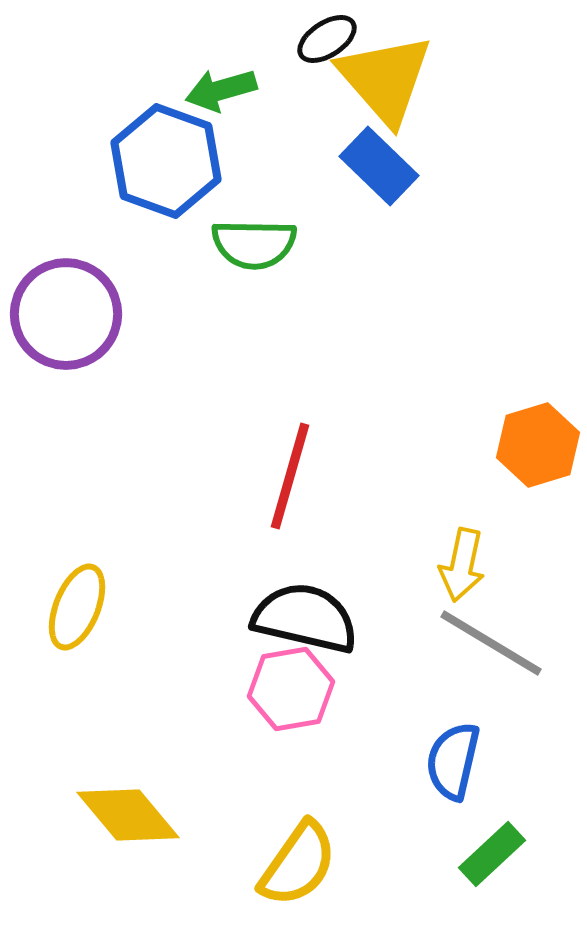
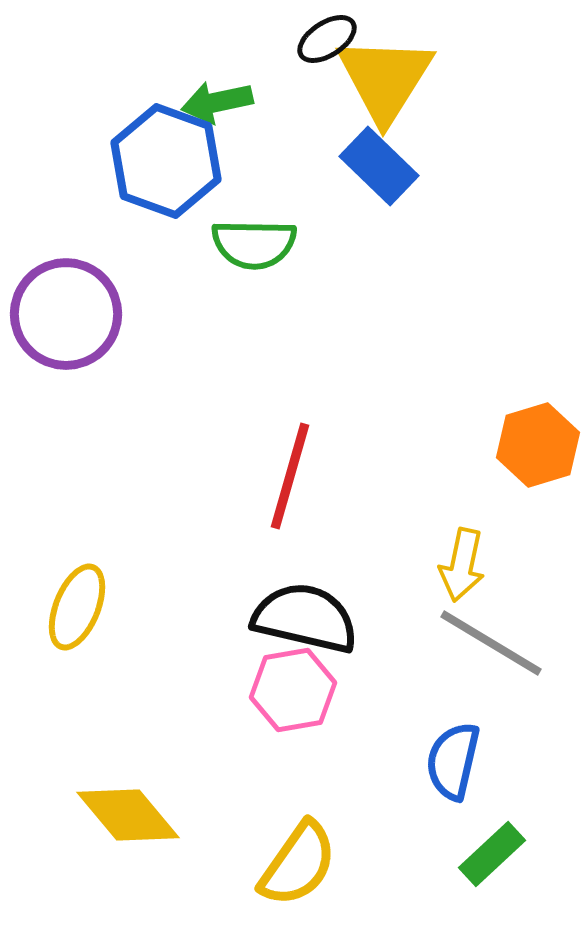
yellow triangle: rotated 13 degrees clockwise
green arrow: moved 4 px left, 12 px down; rotated 4 degrees clockwise
pink hexagon: moved 2 px right, 1 px down
